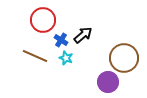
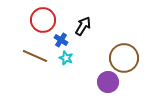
black arrow: moved 9 px up; rotated 18 degrees counterclockwise
